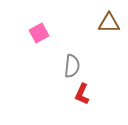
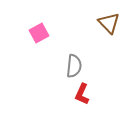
brown triangle: rotated 45 degrees clockwise
gray semicircle: moved 2 px right
